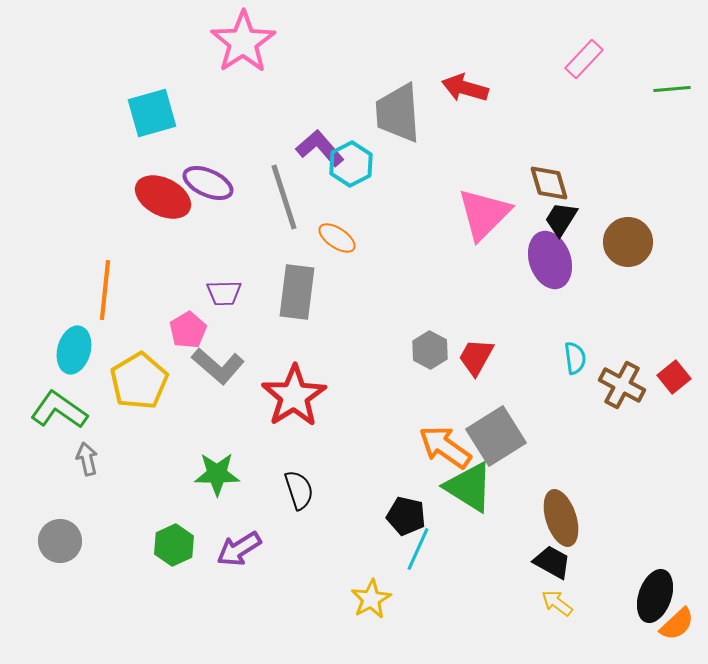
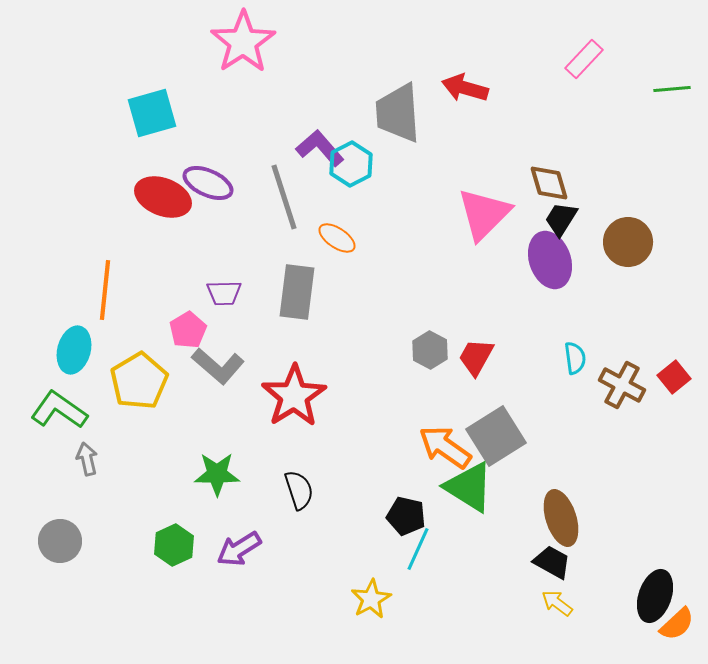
red ellipse at (163, 197): rotated 6 degrees counterclockwise
